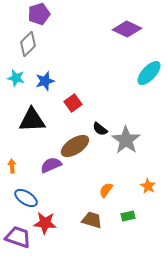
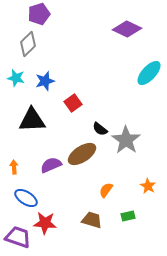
brown ellipse: moved 7 px right, 8 px down
orange arrow: moved 2 px right, 1 px down
